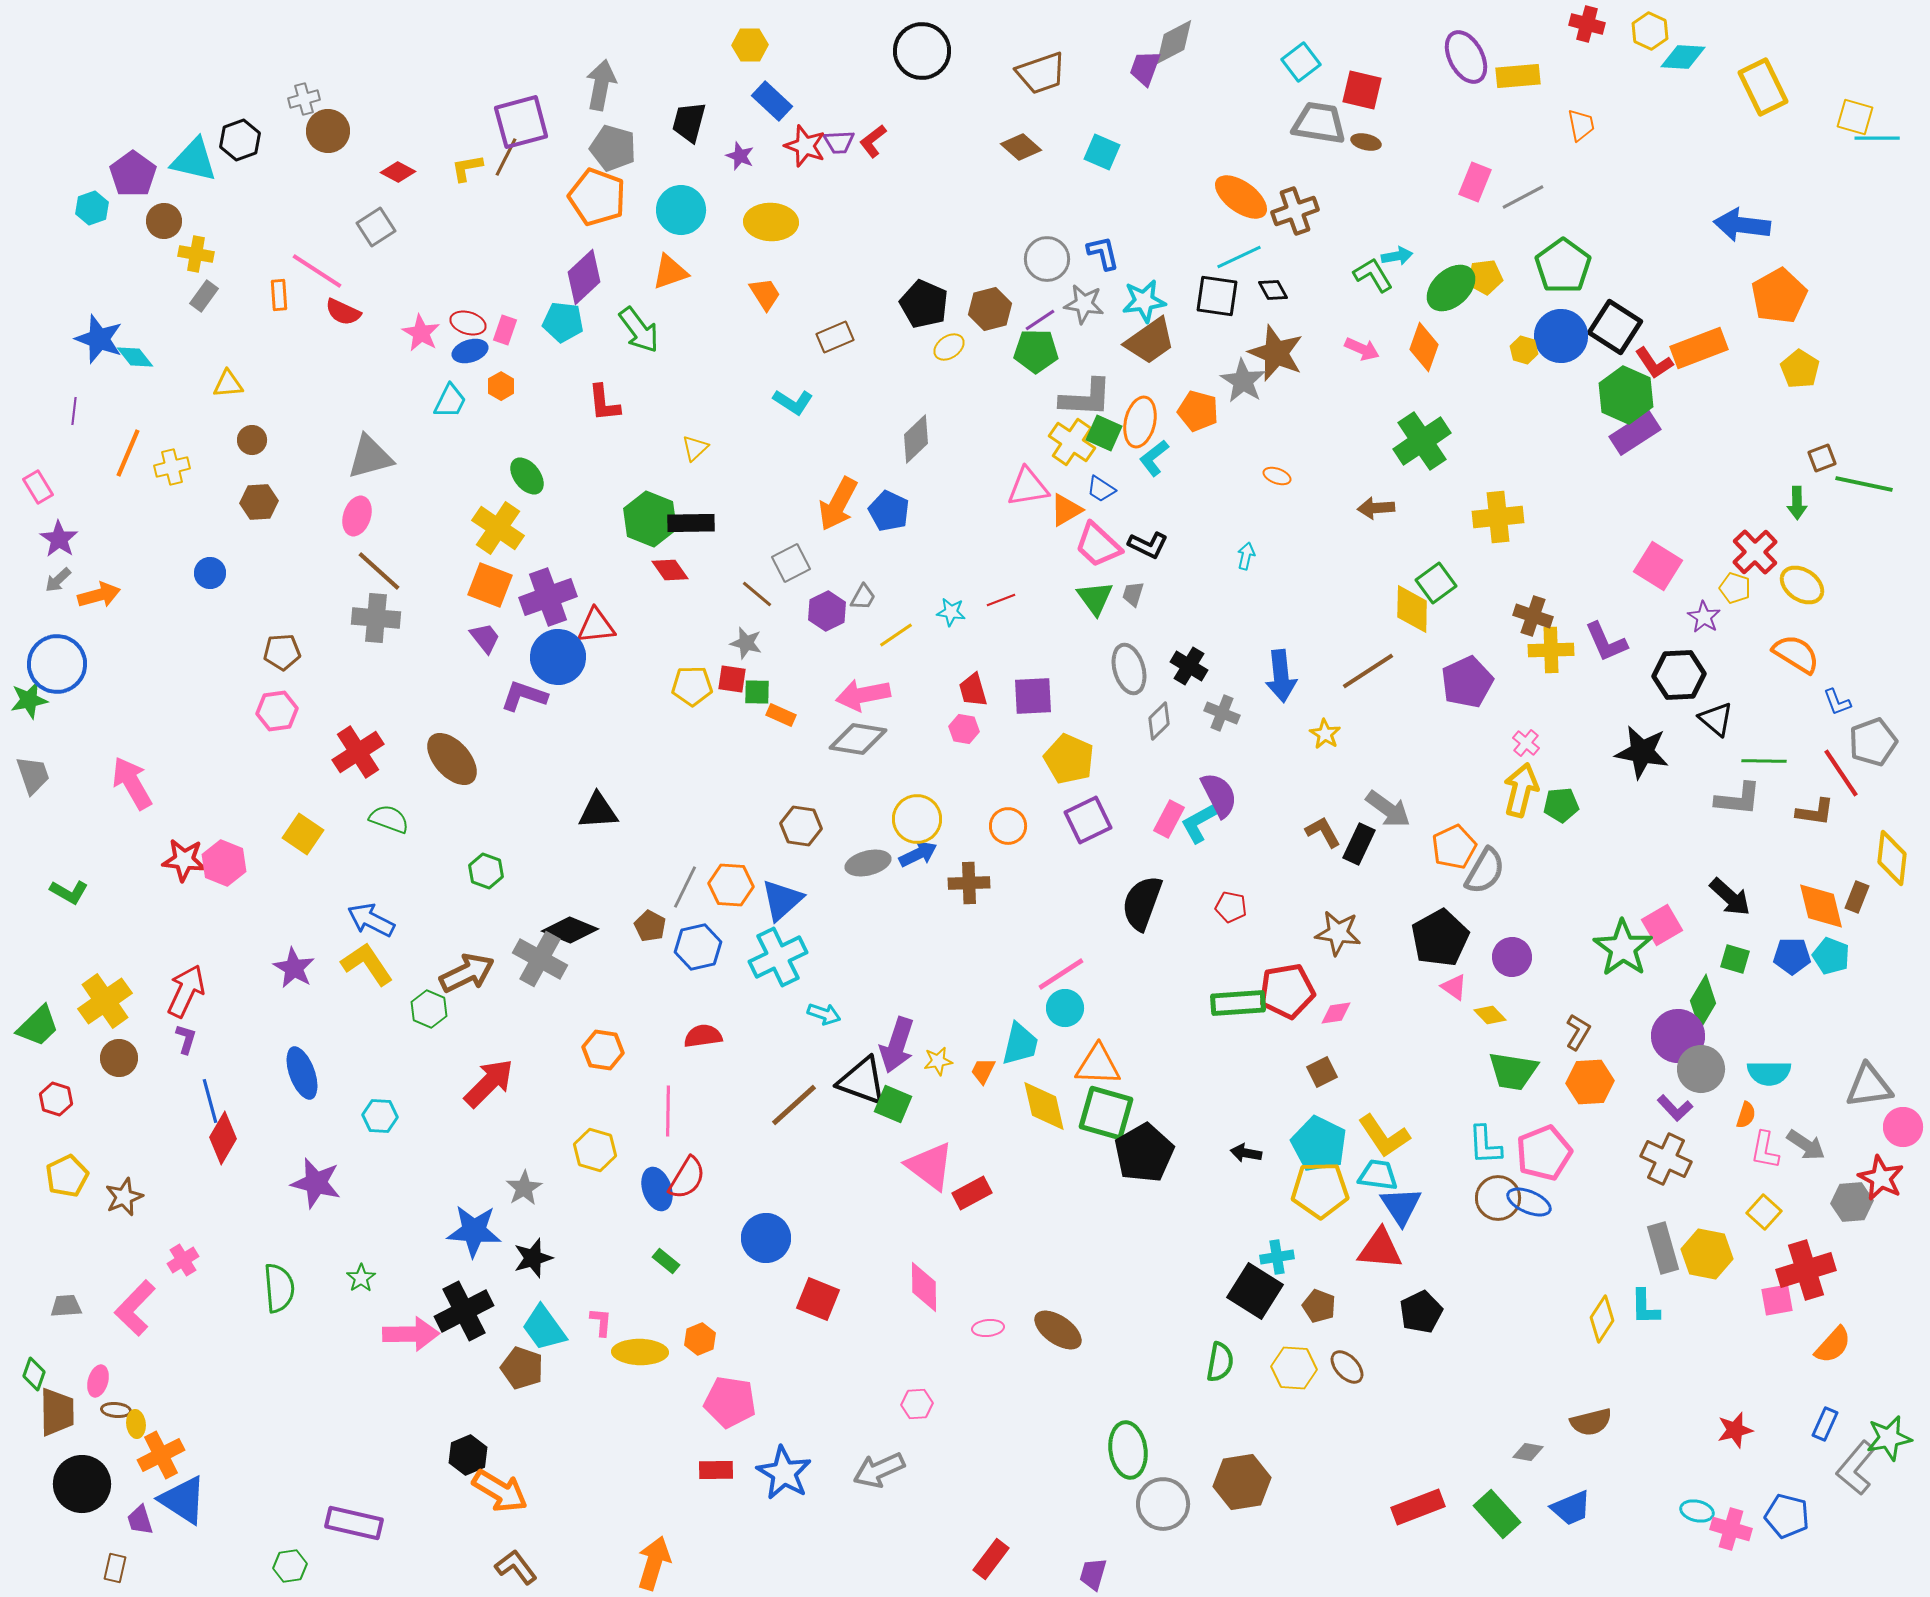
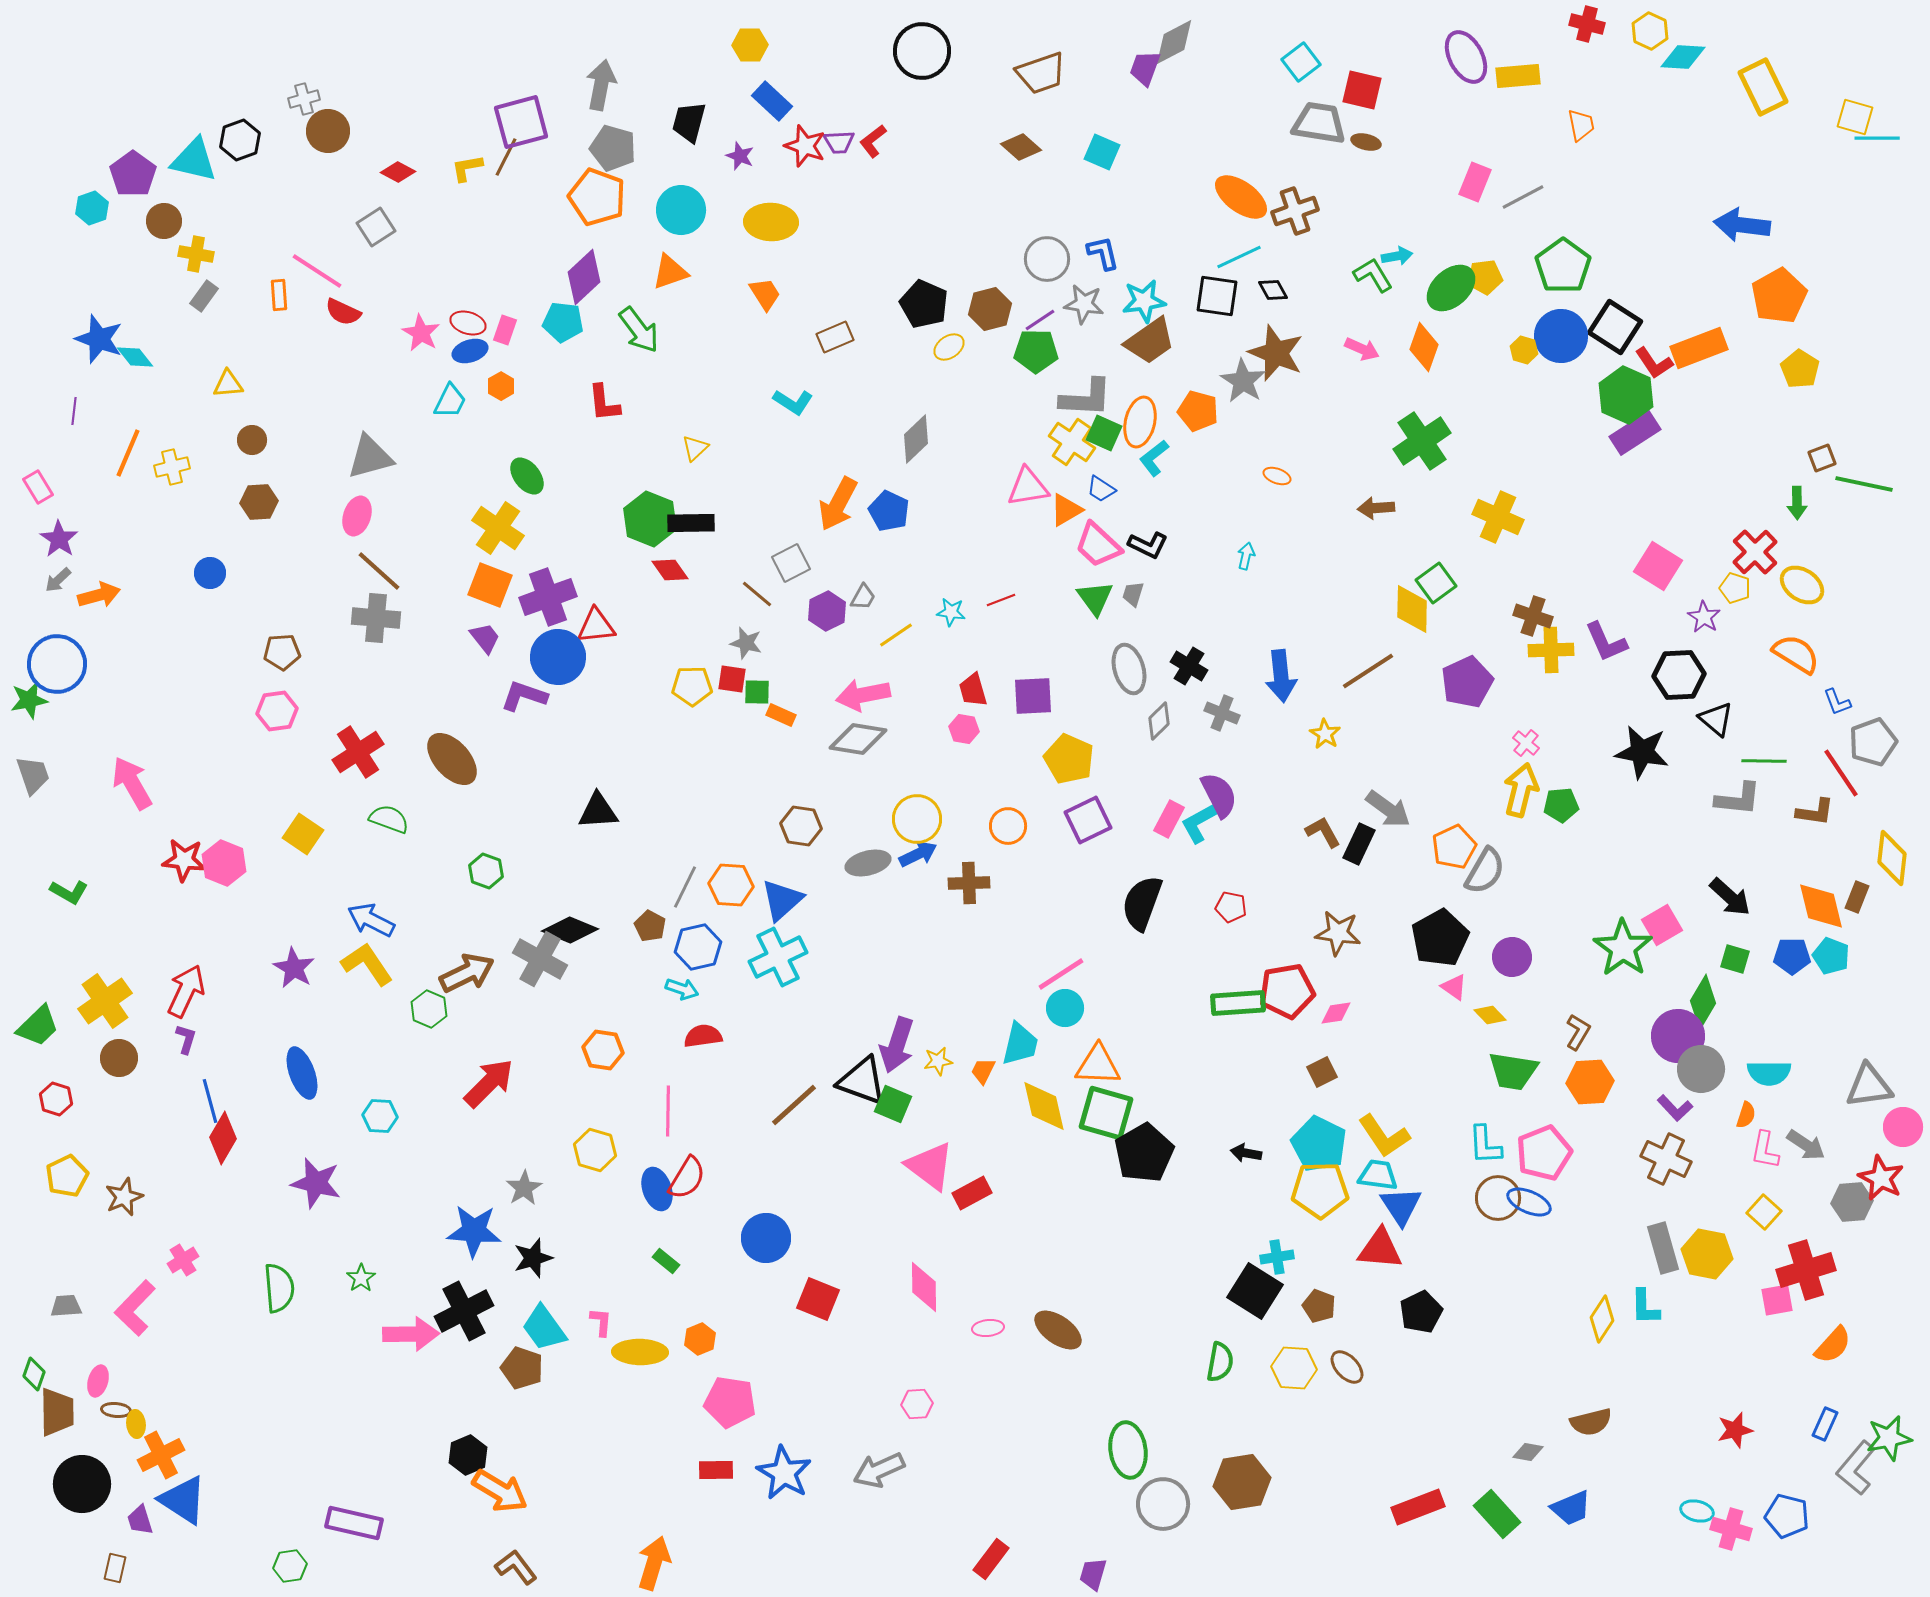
yellow cross at (1498, 517): rotated 30 degrees clockwise
cyan arrow at (824, 1014): moved 142 px left, 25 px up
